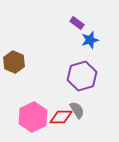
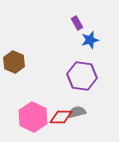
purple rectangle: rotated 24 degrees clockwise
purple hexagon: rotated 24 degrees clockwise
gray semicircle: moved 2 px down; rotated 72 degrees counterclockwise
pink hexagon: rotated 8 degrees counterclockwise
